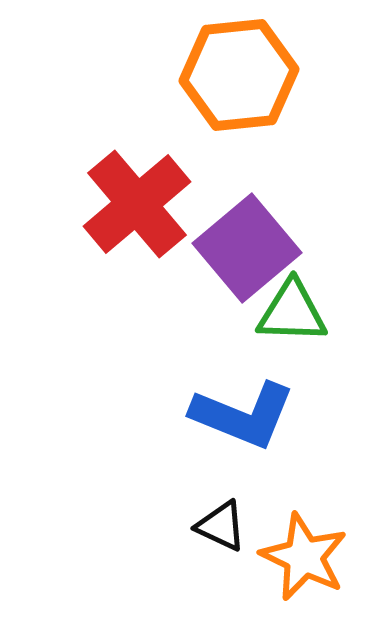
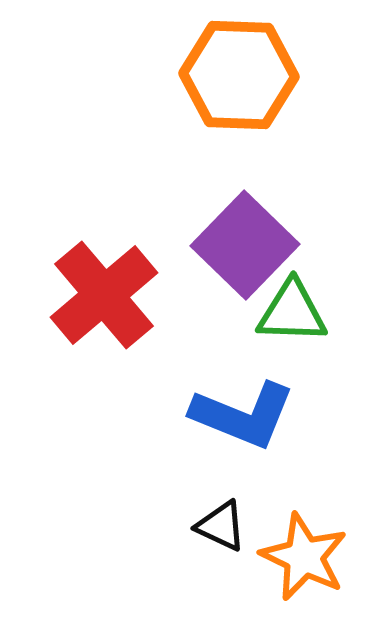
orange hexagon: rotated 8 degrees clockwise
red cross: moved 33 px left, 91 px down
purple square: moved 2 px left, 3 px up; rotated 6 degrees counterclockwise
